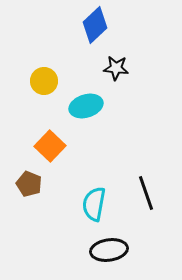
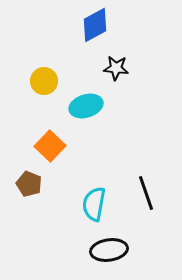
blue diamond: rotated 15 degrees clockwise
